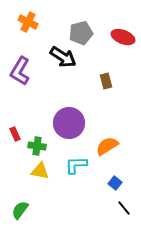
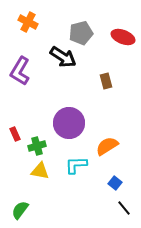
green cross: rotated 24 degrees counterclockwise
